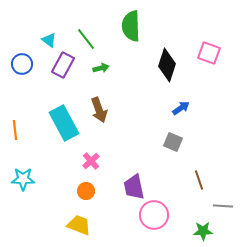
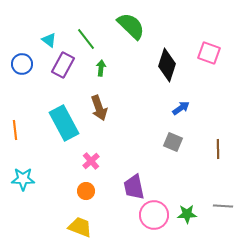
green semicircle: rotated 136 degrees clockwise
green arrow: rotated 70 degrees counterclockwise
brown arrow: moved 2 px up
brown line: moved 19 px right, 31 px up; rotated 18 degrees clockwise
yellow trapezoid: moved 1 px right, 2 px down
green star: moved 16 px left, 17 px up
